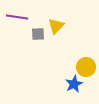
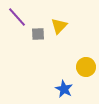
purple line: rotated 40 degrees clockwise
yellow triangle: moved 3 px right
blue star: moved 10 px left, 5 px down; rotated 18 degrees counterclockwise
